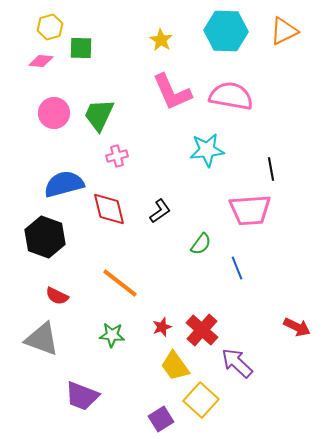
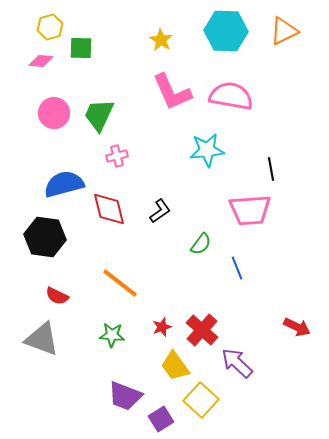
black hexagon: rotated 12 degrees counterclockwise
purple trapezoid: moved 43 px right
